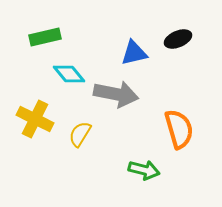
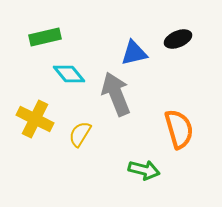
gray arrow: rotated 123 degrees counterclockwise
